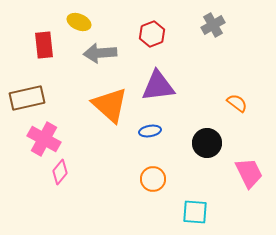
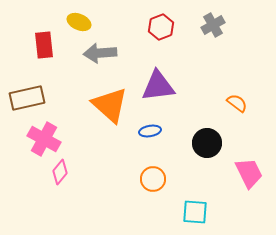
red hexagon: moved 9 px right, 7 px up
